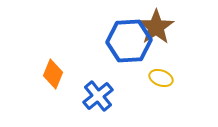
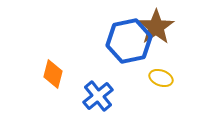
blue hexagon: rotated 9 degrees counterclockwise
orange diamond: rotated 8 degrees counterclockwise
